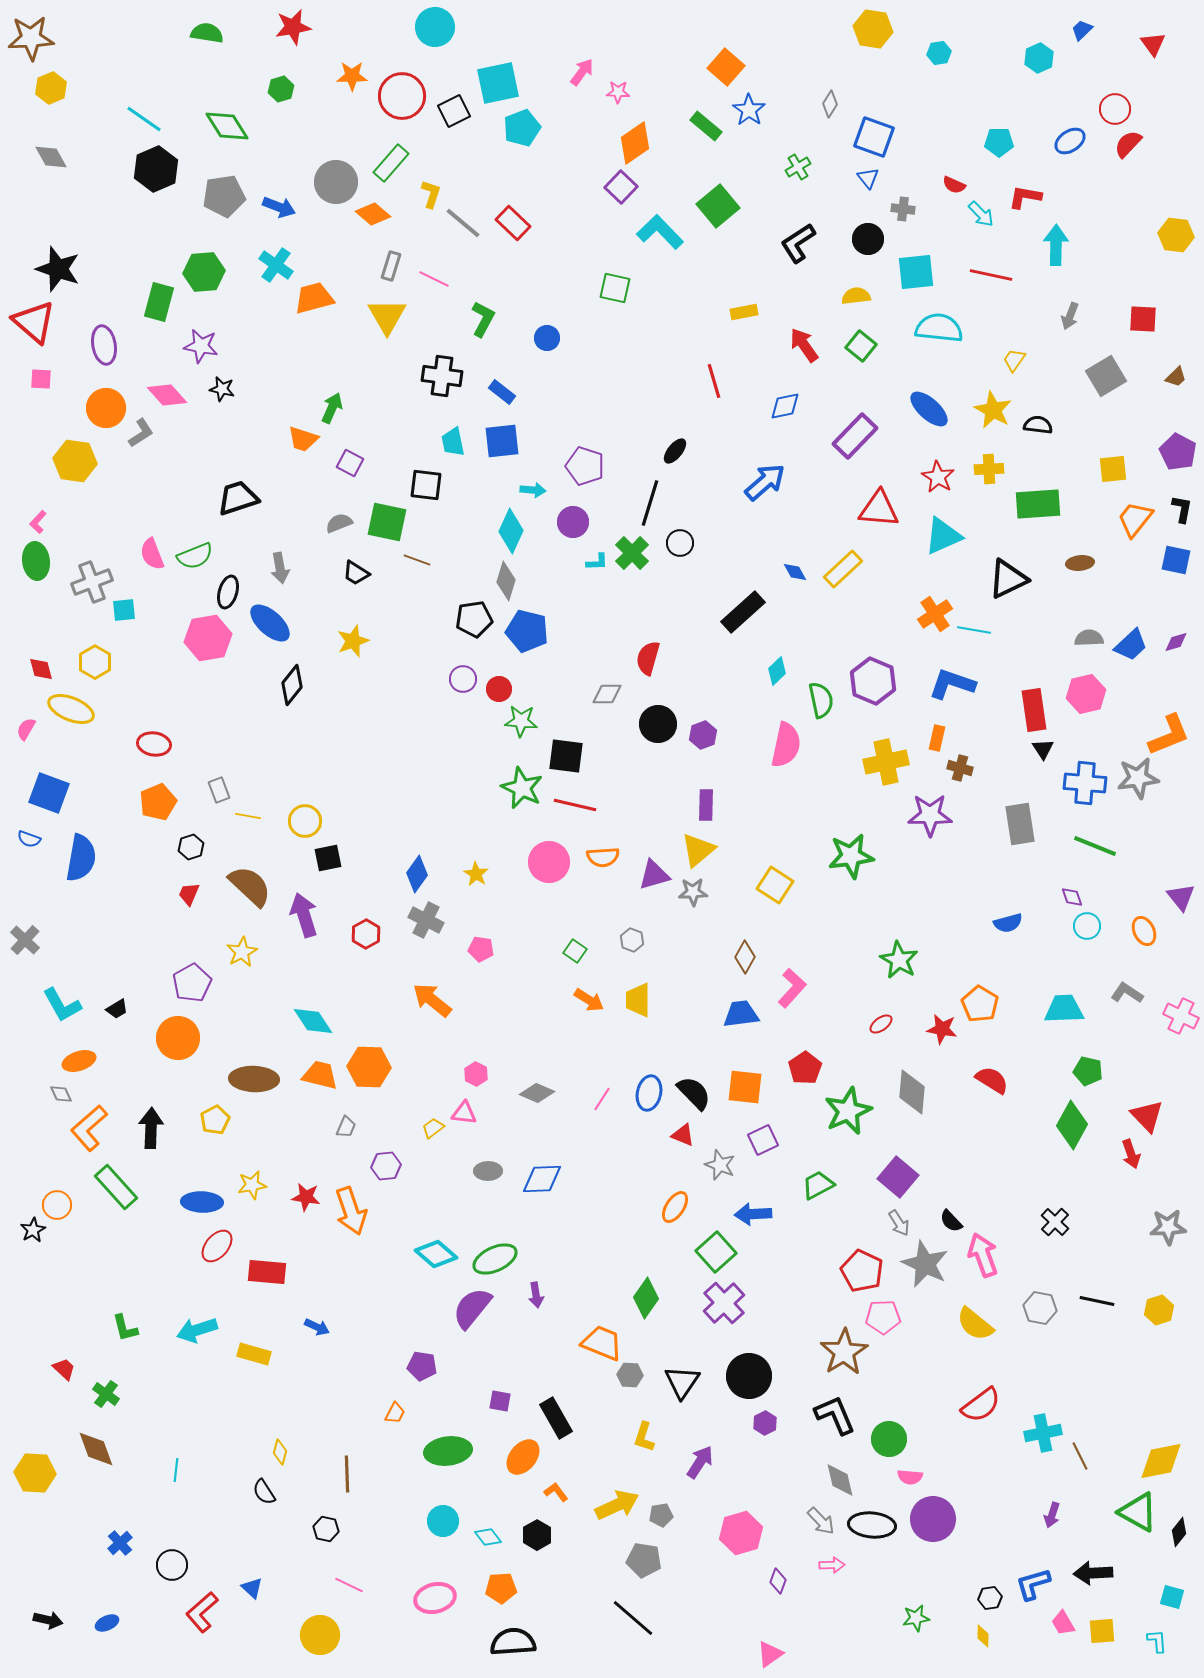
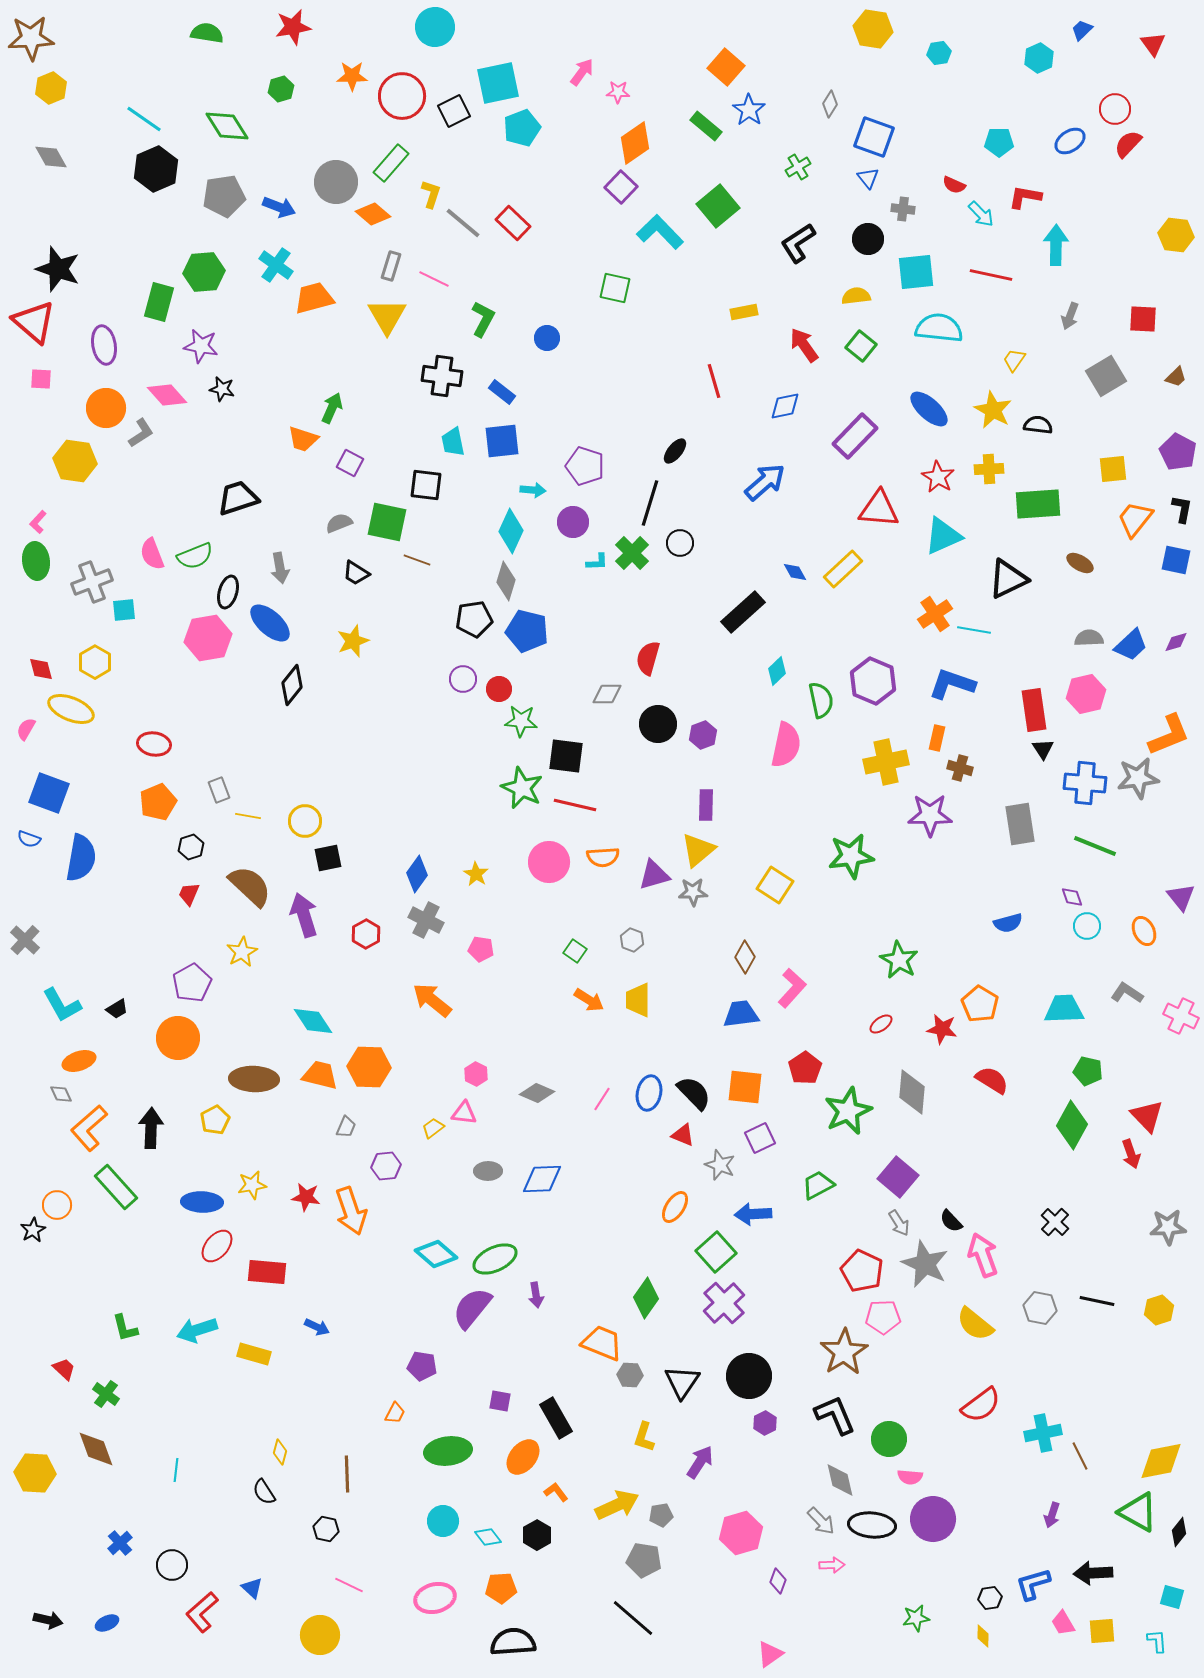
brown ellipse at (1080, 563): rotated 36 degrees clockwise
purple square at (763, 1140): moved 3 px left, 2 px up
